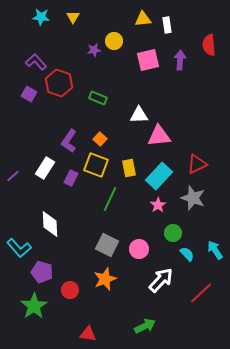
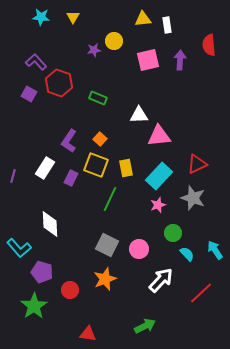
yellow rectangle at (129, 168): moved 3 px left
purple line at (13, 176): rotated 32 degrees counterclockwise
pink star at (158, 205): rotated 14 degrees clockwise
